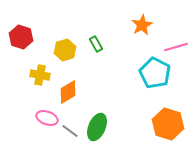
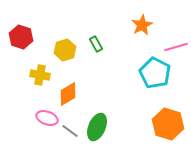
orange diamond: moved 2 px down
